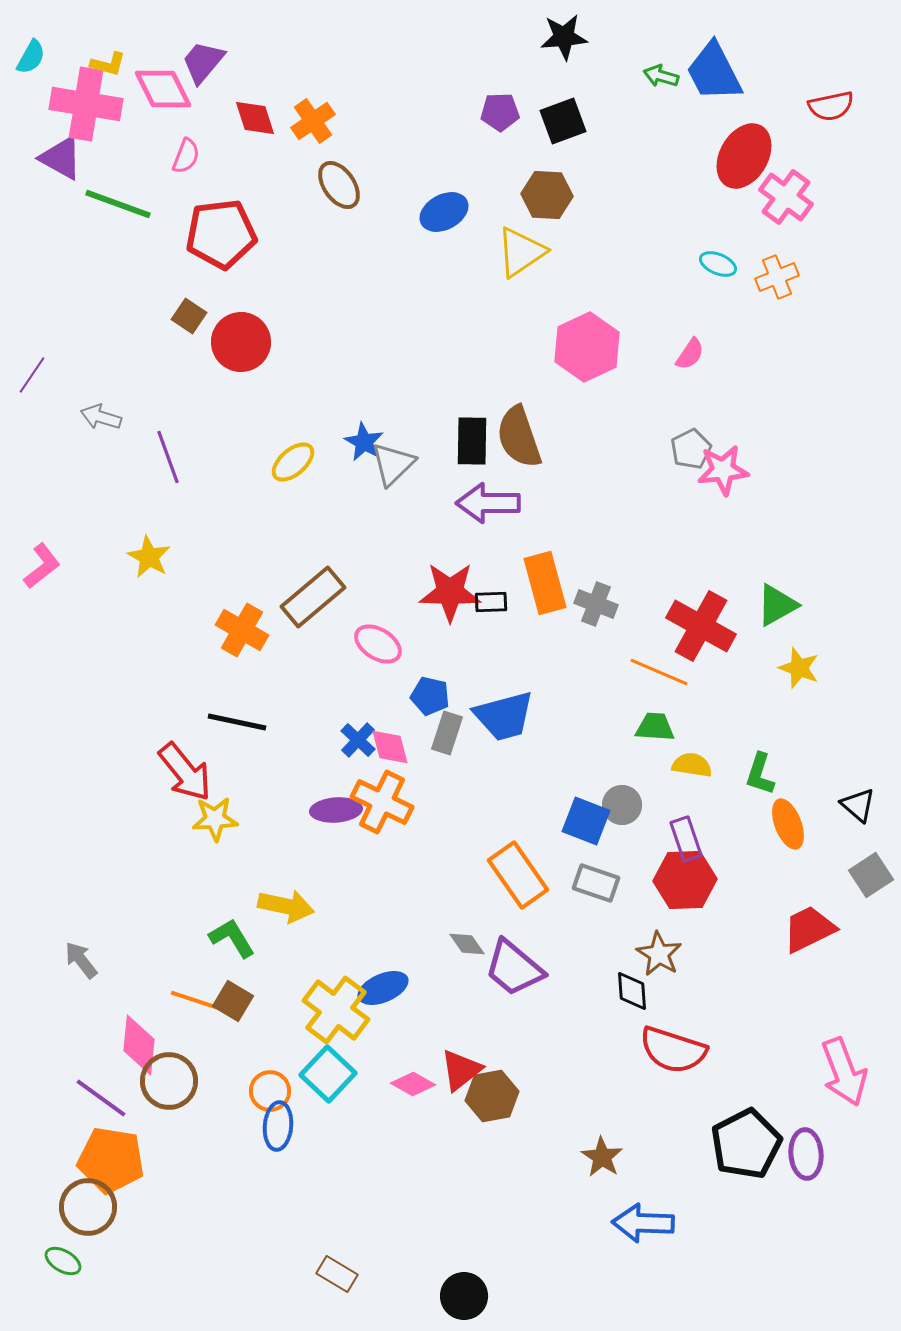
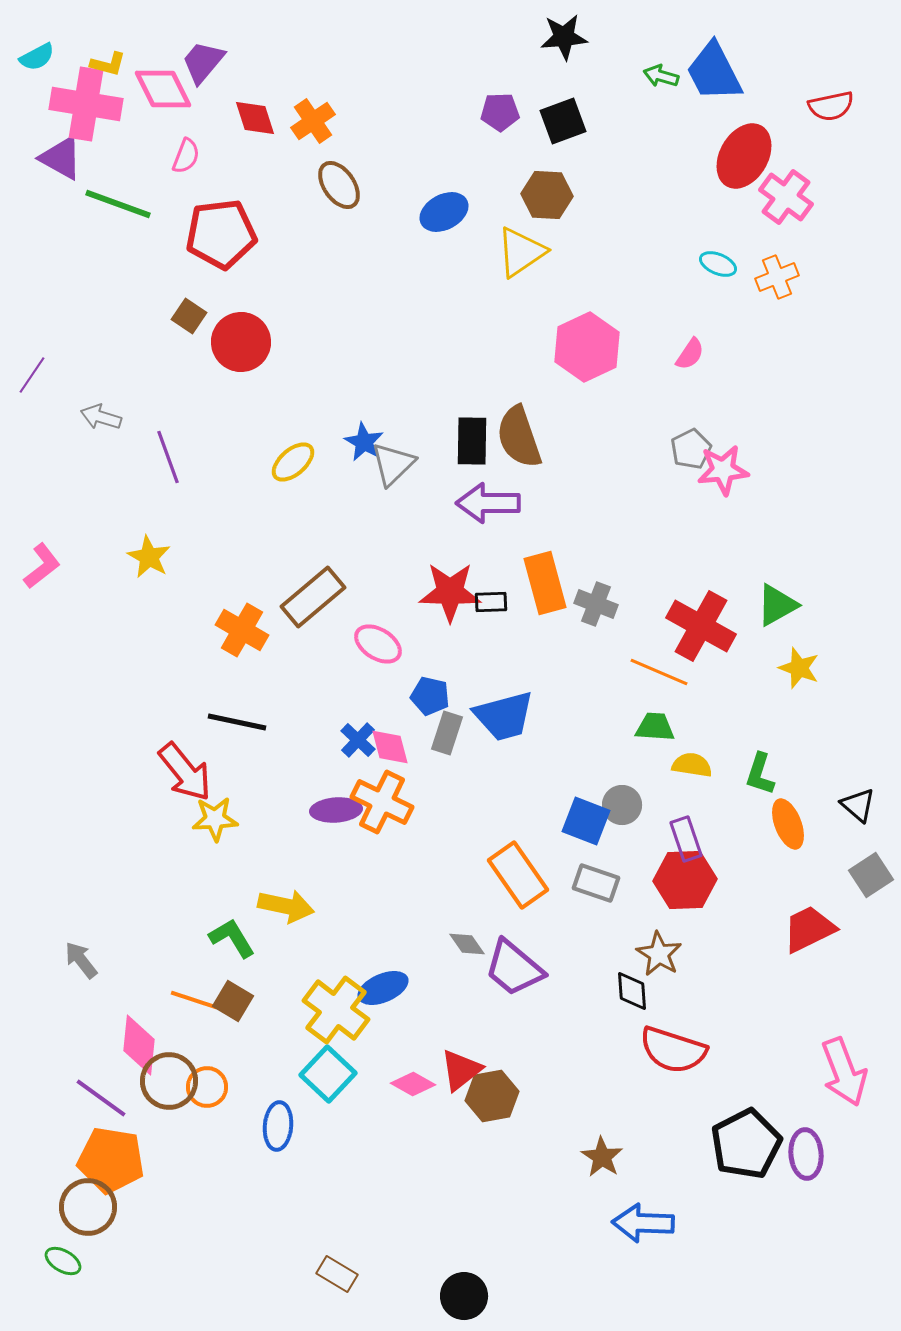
cyan semicircle at (31, 57): moved 6 px right; rotated 33 degrees clockwise
orange circle at (270, 1091): moved 63 px left, 4 px up
